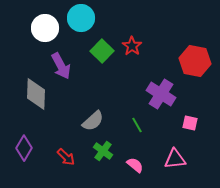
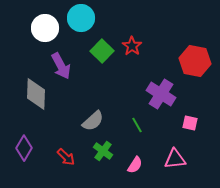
pink semicircle: rotated 84 degrees clockwise
